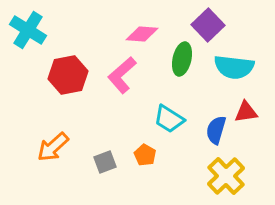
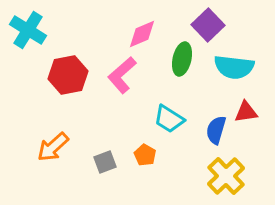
pink diamond: rotated 28 degrees counterclockwise
